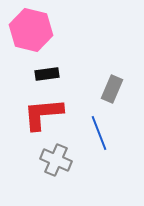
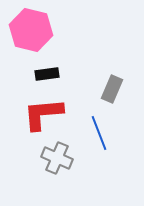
gray cross: moved 1 px right, 2 px up
